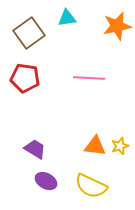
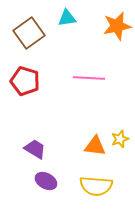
red pentagon: moved 3 px down; rotated 8 degrees clockwise
yellow star: moved 7 px up
yellow semicircle: moved 5 px right; rotated 20 degrees counterclockwise
